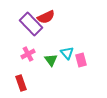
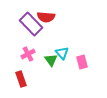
red semicircle: rotated 30 degrees clockwise
cyan triangle: moved 5 px left
pink rectangle: moved 1 px right, 2 px down
red rectangle: moved 4 px up
